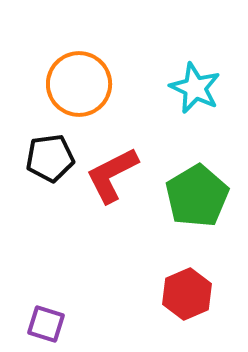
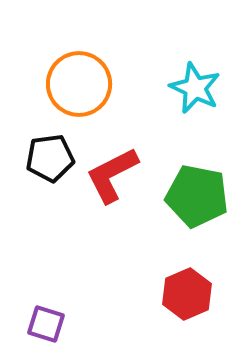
green pentagon: rotated 30 degrees counterclockwise
